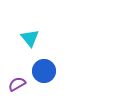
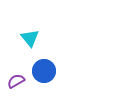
purple semicircle: moved 1 px left, 3 px up
